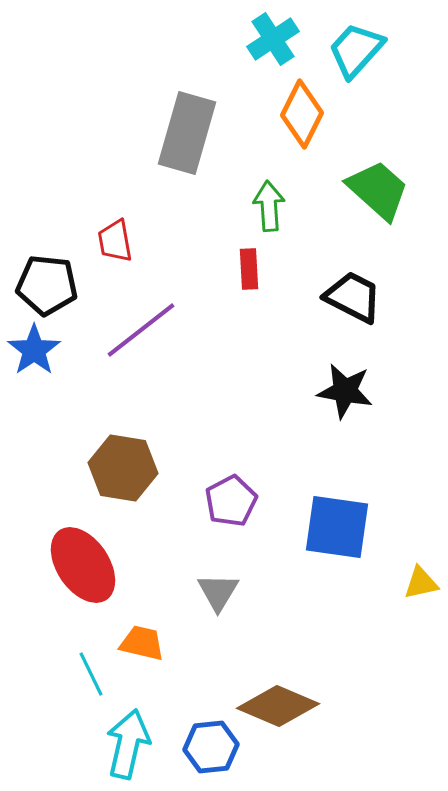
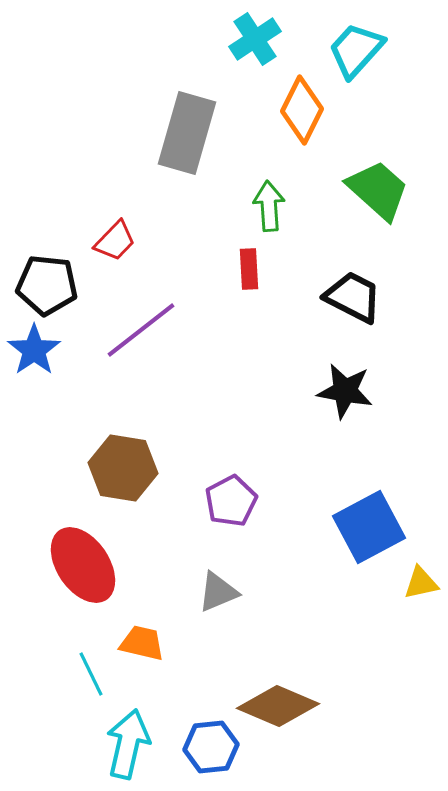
cyan cross: moved 18 px left
orange diamond: moved 4 px up
red trapezoid: rotated 126 degrees counterclockwise
blue square: moved 32 px right; rotated 36 degrees counterclockwise
gray triangle: rotated 36 degrees clockwise
